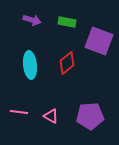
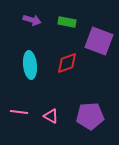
red diamond: rotated 20 degrees clockwise
